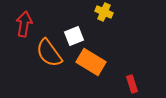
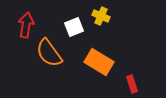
yellow cross: moved 3 px left, 4 px down
red arrow: moved 2 px right, 1 px down
white square: moved 9 px up
orange rectangle: moved 8 px right
